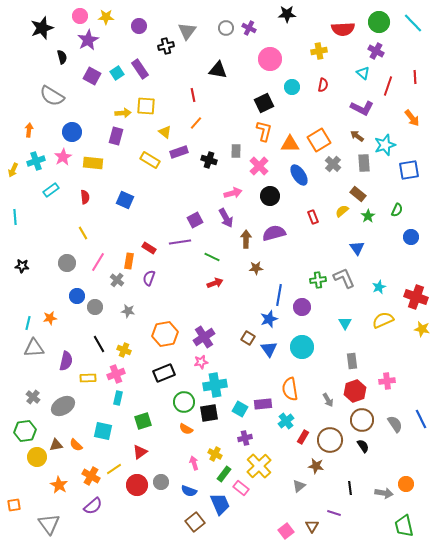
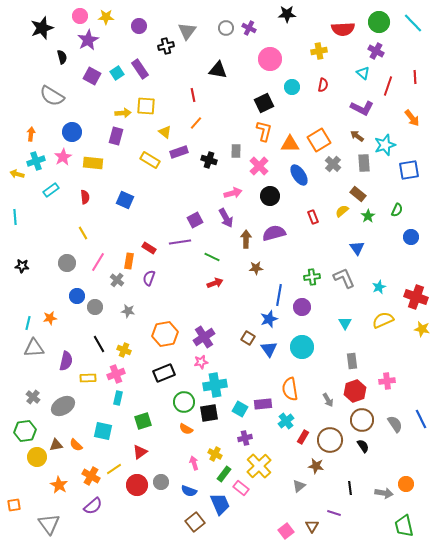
orange arrow at (29, 130): moved 2 px right, 4 px down
yellow arrow at (13, 170): moved 4 px right, 4 px down; rotated 80 degrees clockwise
green cross at (318, 280): moved 6 px left, 3 px up
